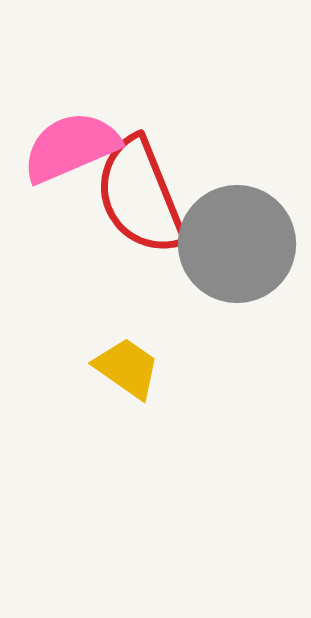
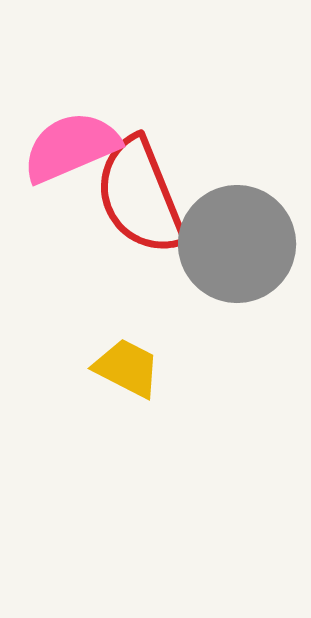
yellow trapezoid: rotated 8 degrees counterclockwise
